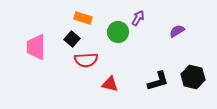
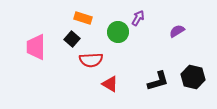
red semicircle: moved 5 px right
red triangle: rotated 18 degrees clockwise
